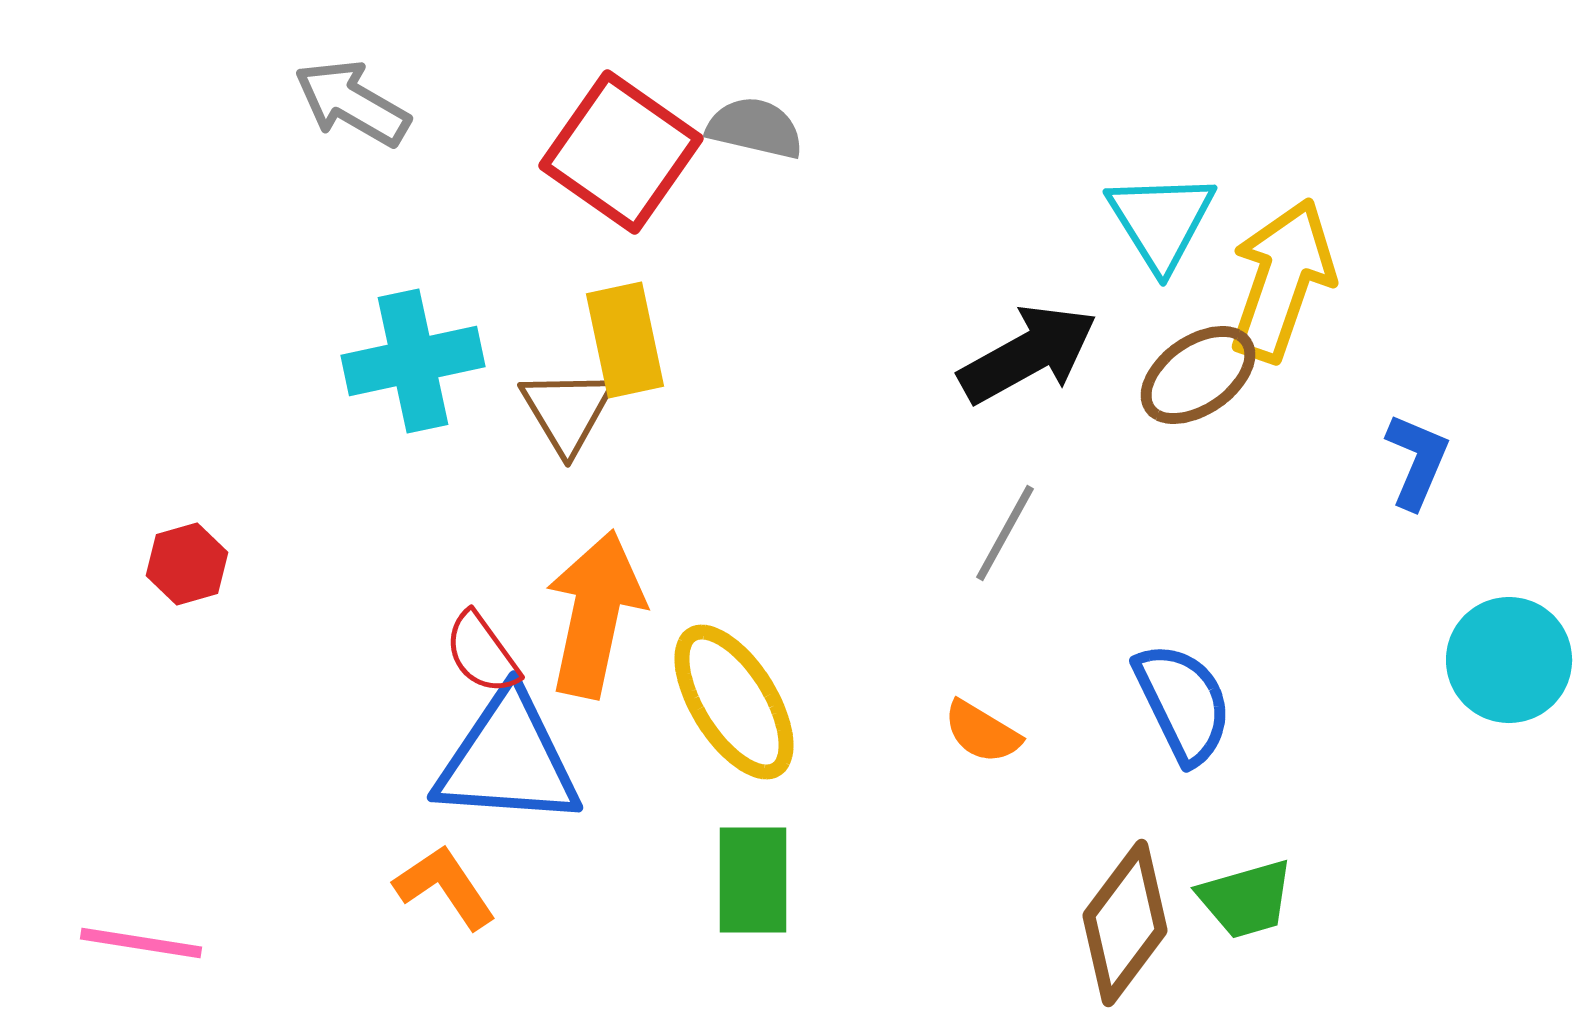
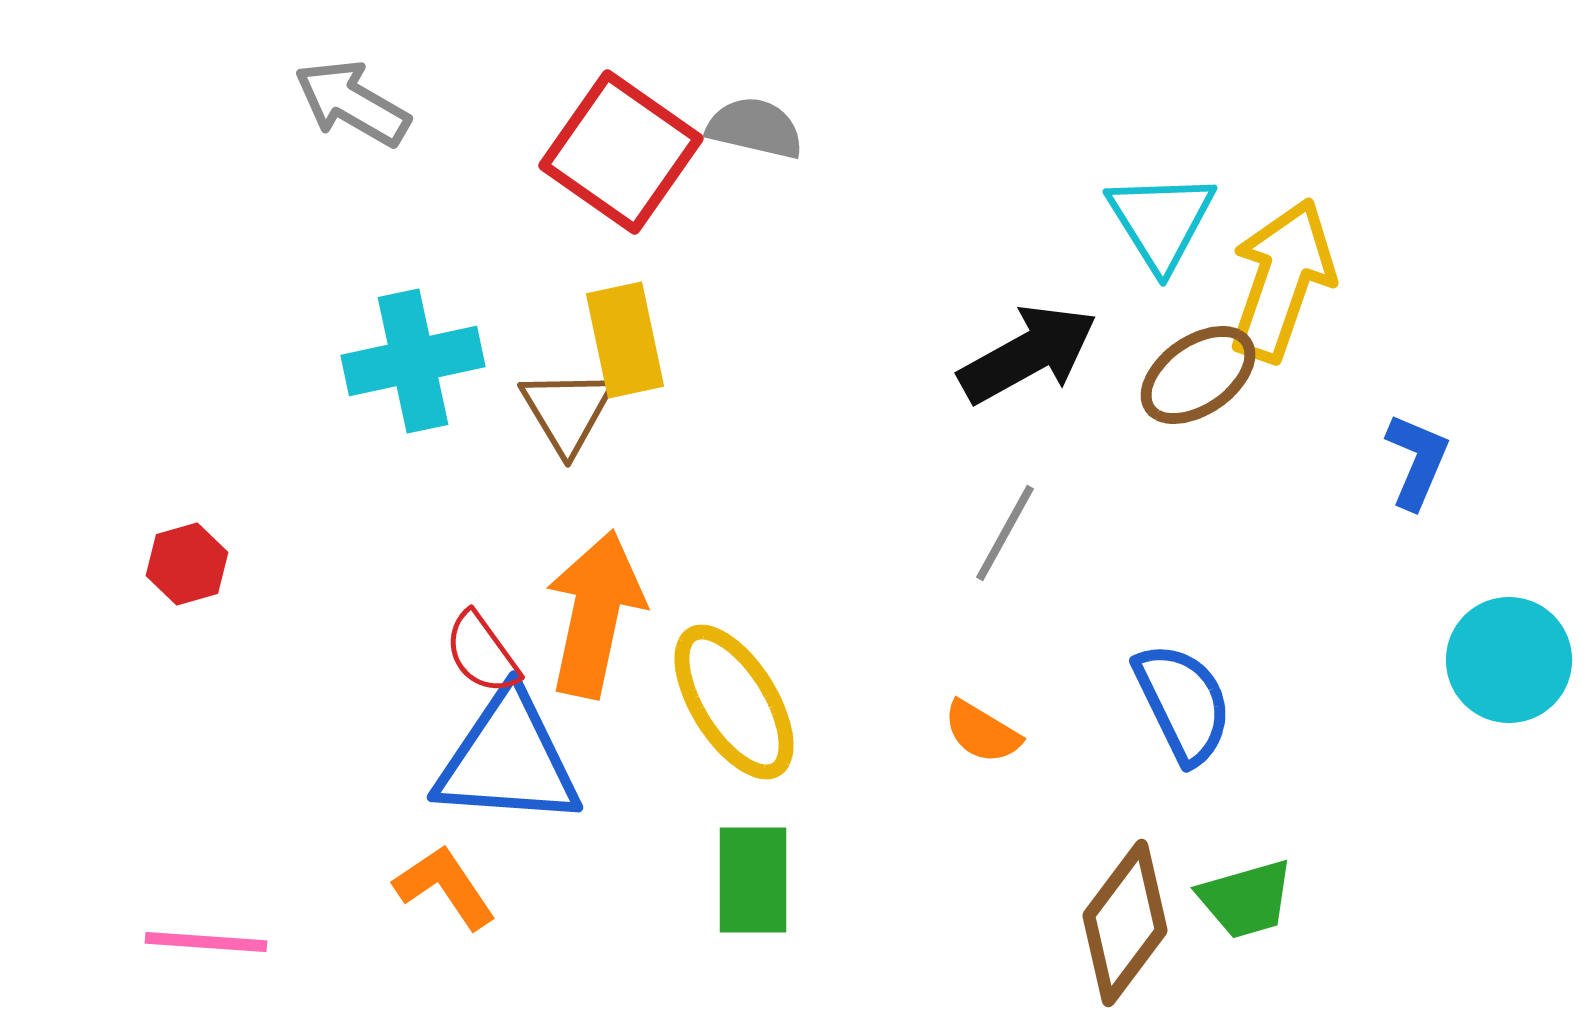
pink line: moved 65 px right, 1 px up; rotated 5 degrees counterclockwise
